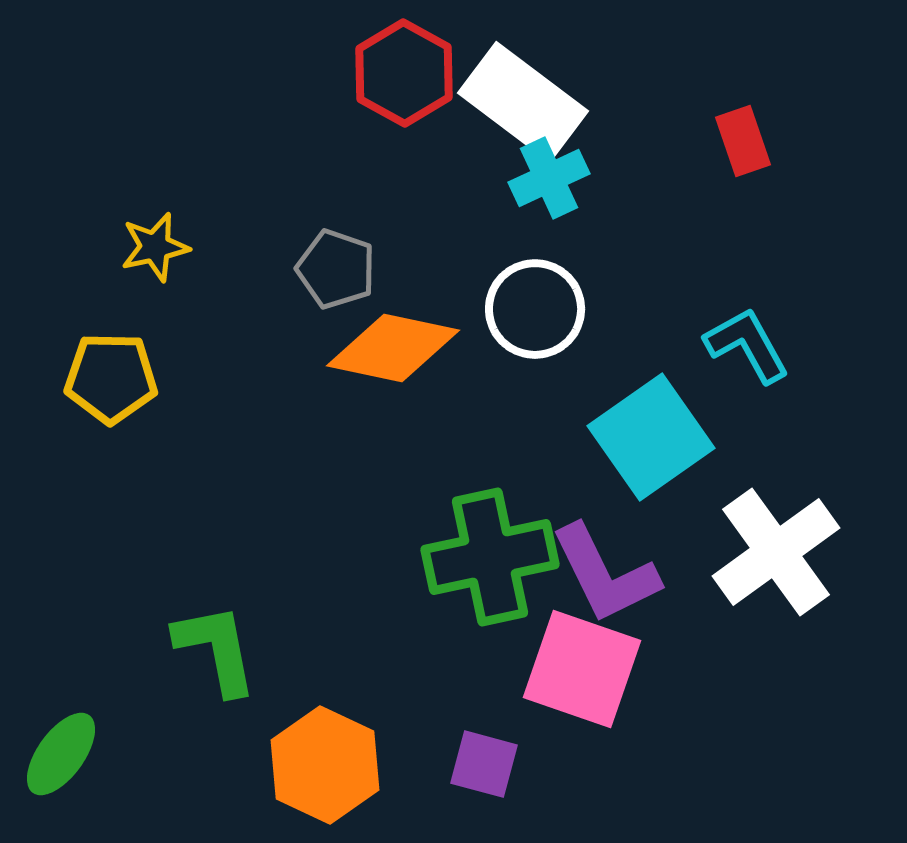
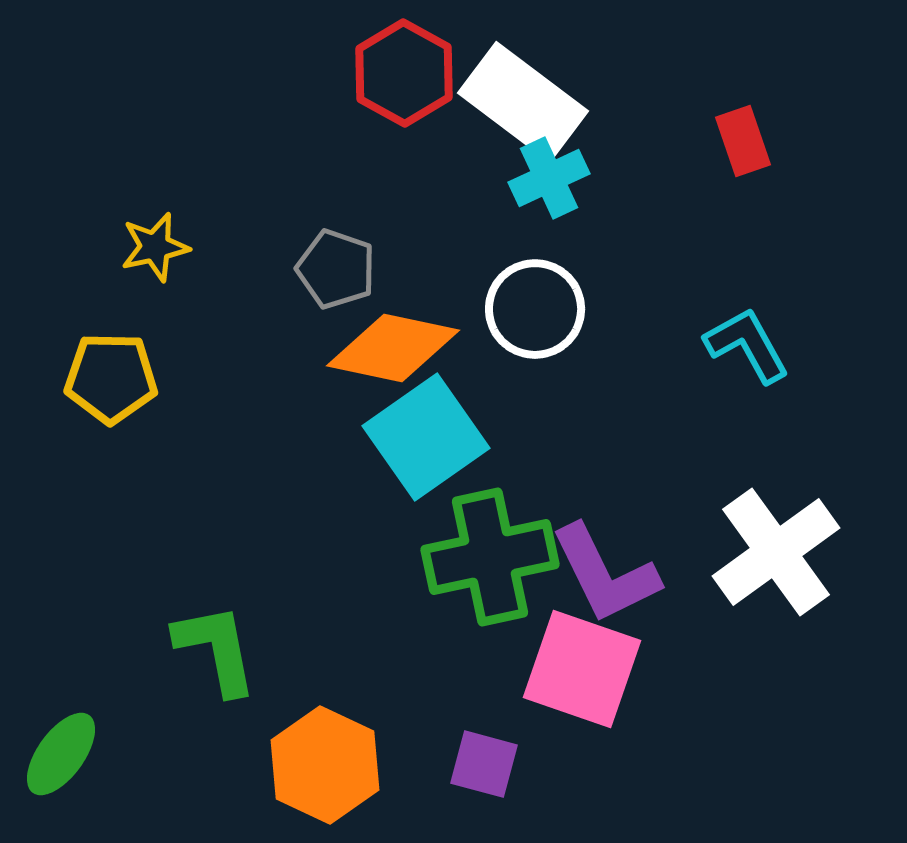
cyan square: moved 225 px left
